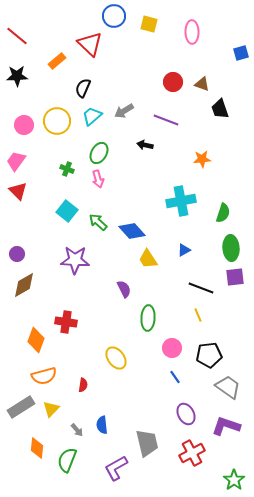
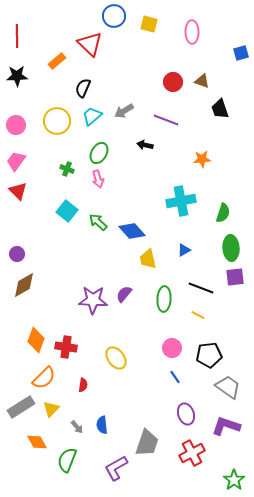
red line at (17, 36): rotated 50 degrees clockwise
brown triangle at (202, 84): moved 3 px up
pink circle at (24, 125): moved 8 px left
yellow trapezoid at (148, 259): rotated 20 degrees clockwise
purple star at (75, 260): moved 18 px right, 40 px down
purple semicircle at (124, 289): moved 5 px down; rotated 114 degrees counterclockwise
yellow line at (198, 315): rotated 40 degrees counterclockwise
green ellipse at (148, 318): moved 16 px right, 19 px up
red cross at (66, 322): moved 25 px down
orange semicircle at (44, 376): moved 2 px down; rotated 30 degrees counterclockwise
purple ellipse at (186, 414): rotated 10 degrees clockwise
gray arrow at (77, 430): moved 3 px up
gray trapezoid at (147, 443): rotated 32 degrees clockwise
orange diamond at (37, 448): moved 6 px up; rotated 35 degrees counterclockwise
